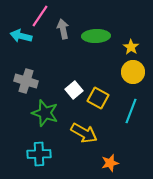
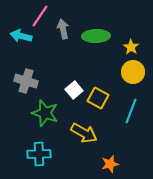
orange star: moved 1 px down
